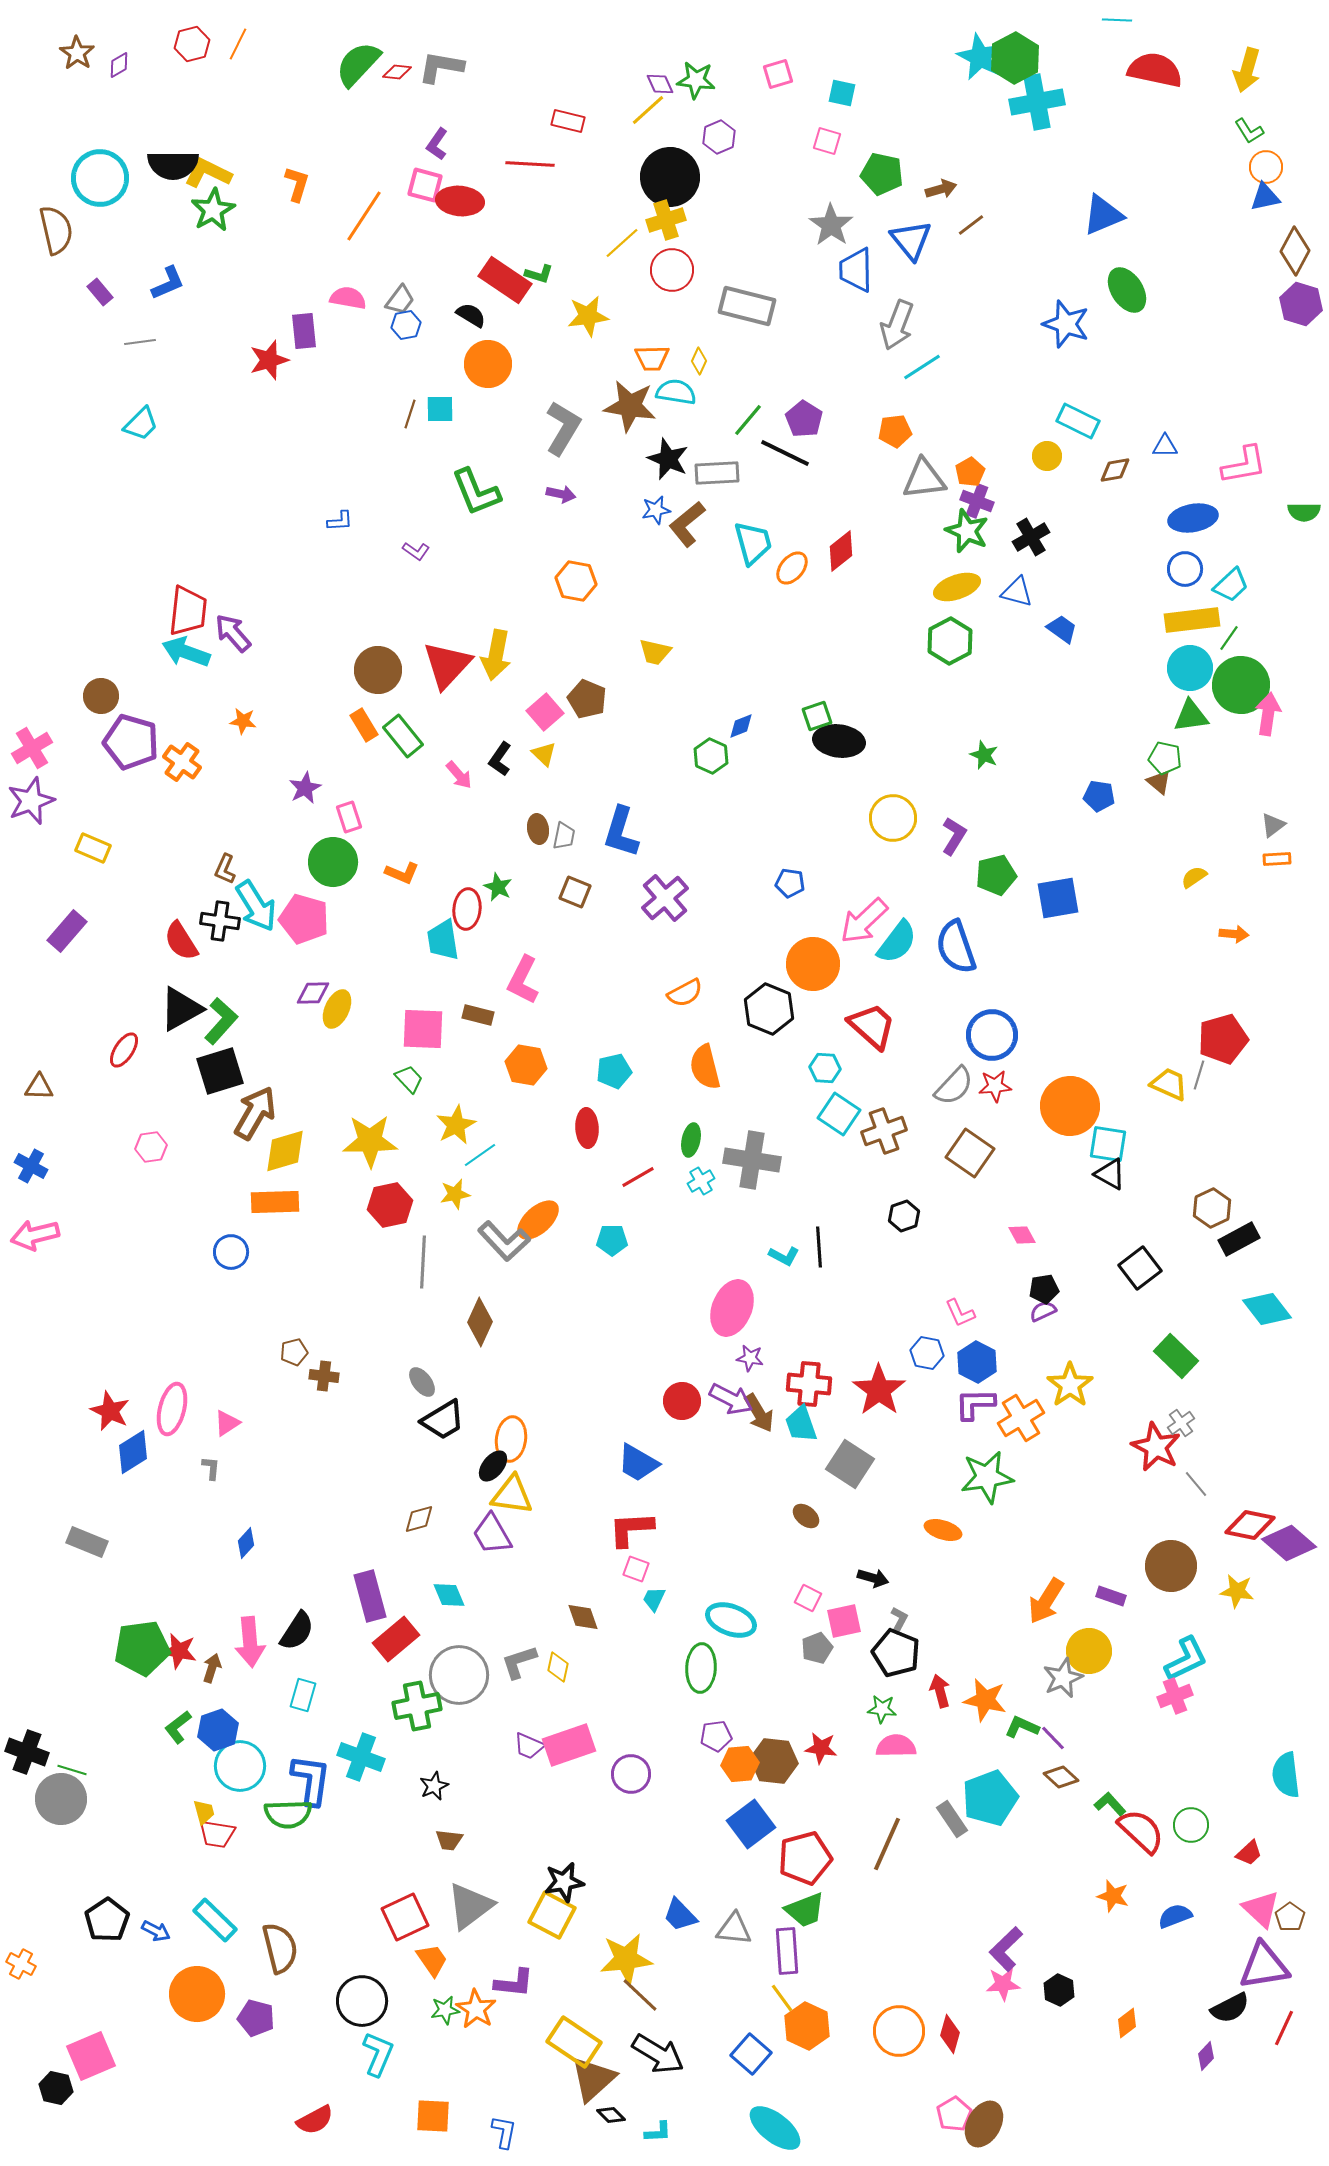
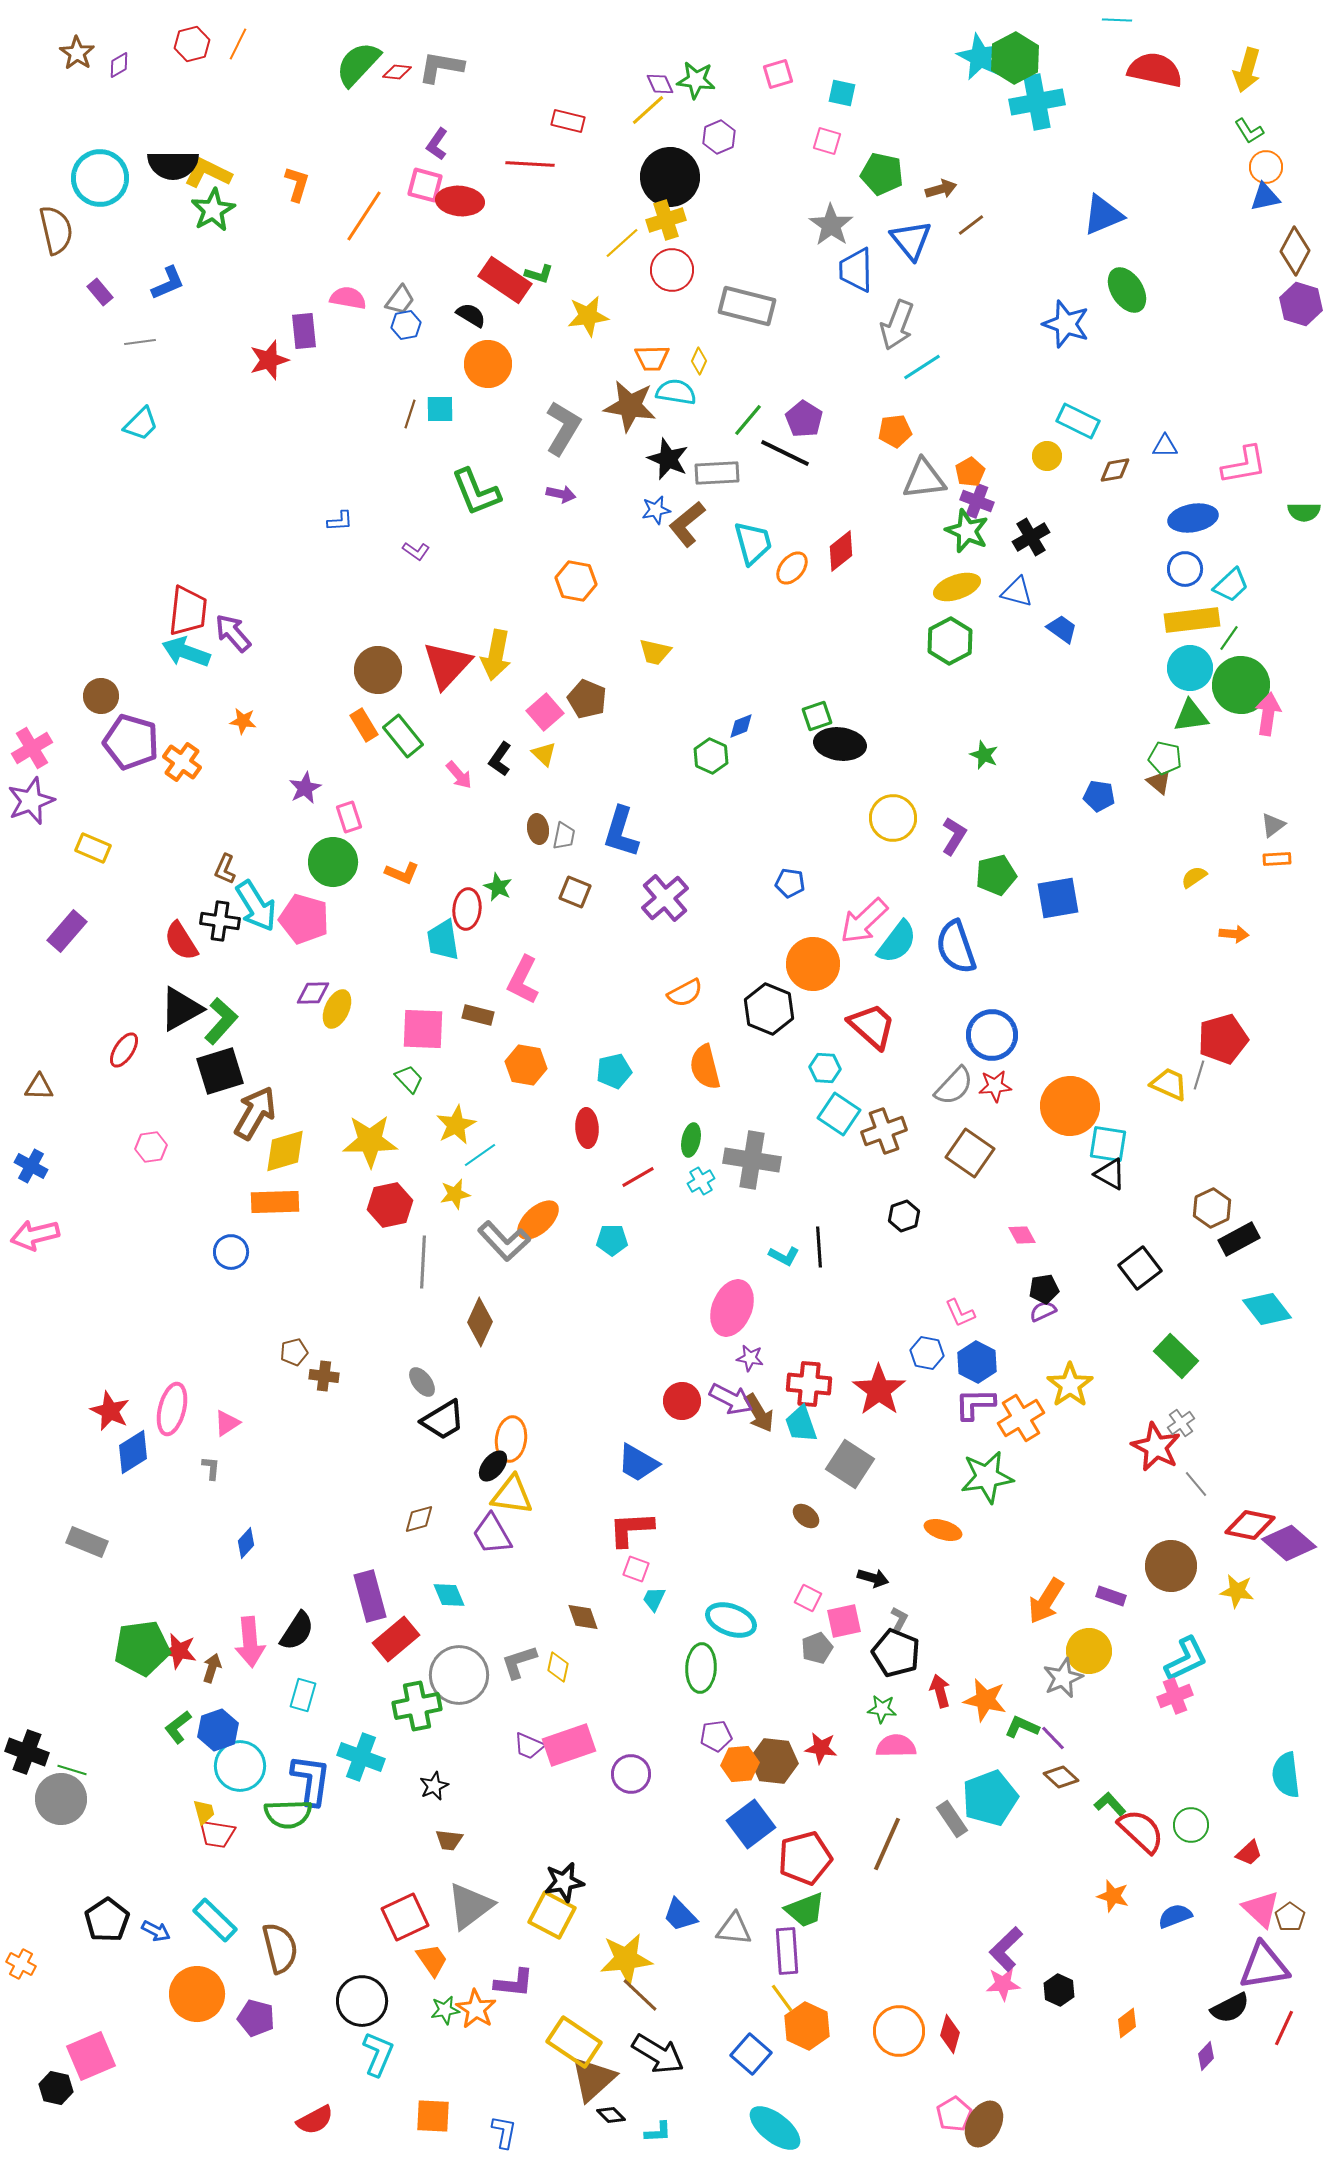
black ellipse at (839, 741): moved 1 px right, 3 px down
